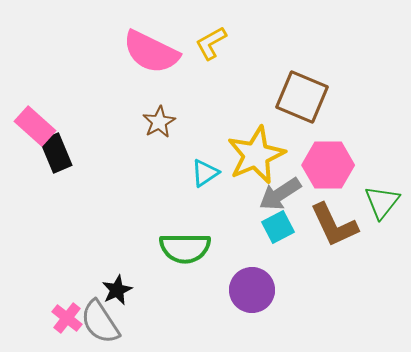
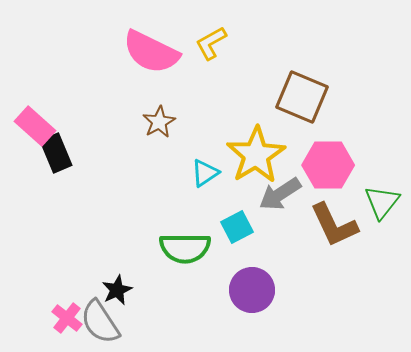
yellow star: rotated 8 degrees counterclockwise
cyan square: moved 41 px left
